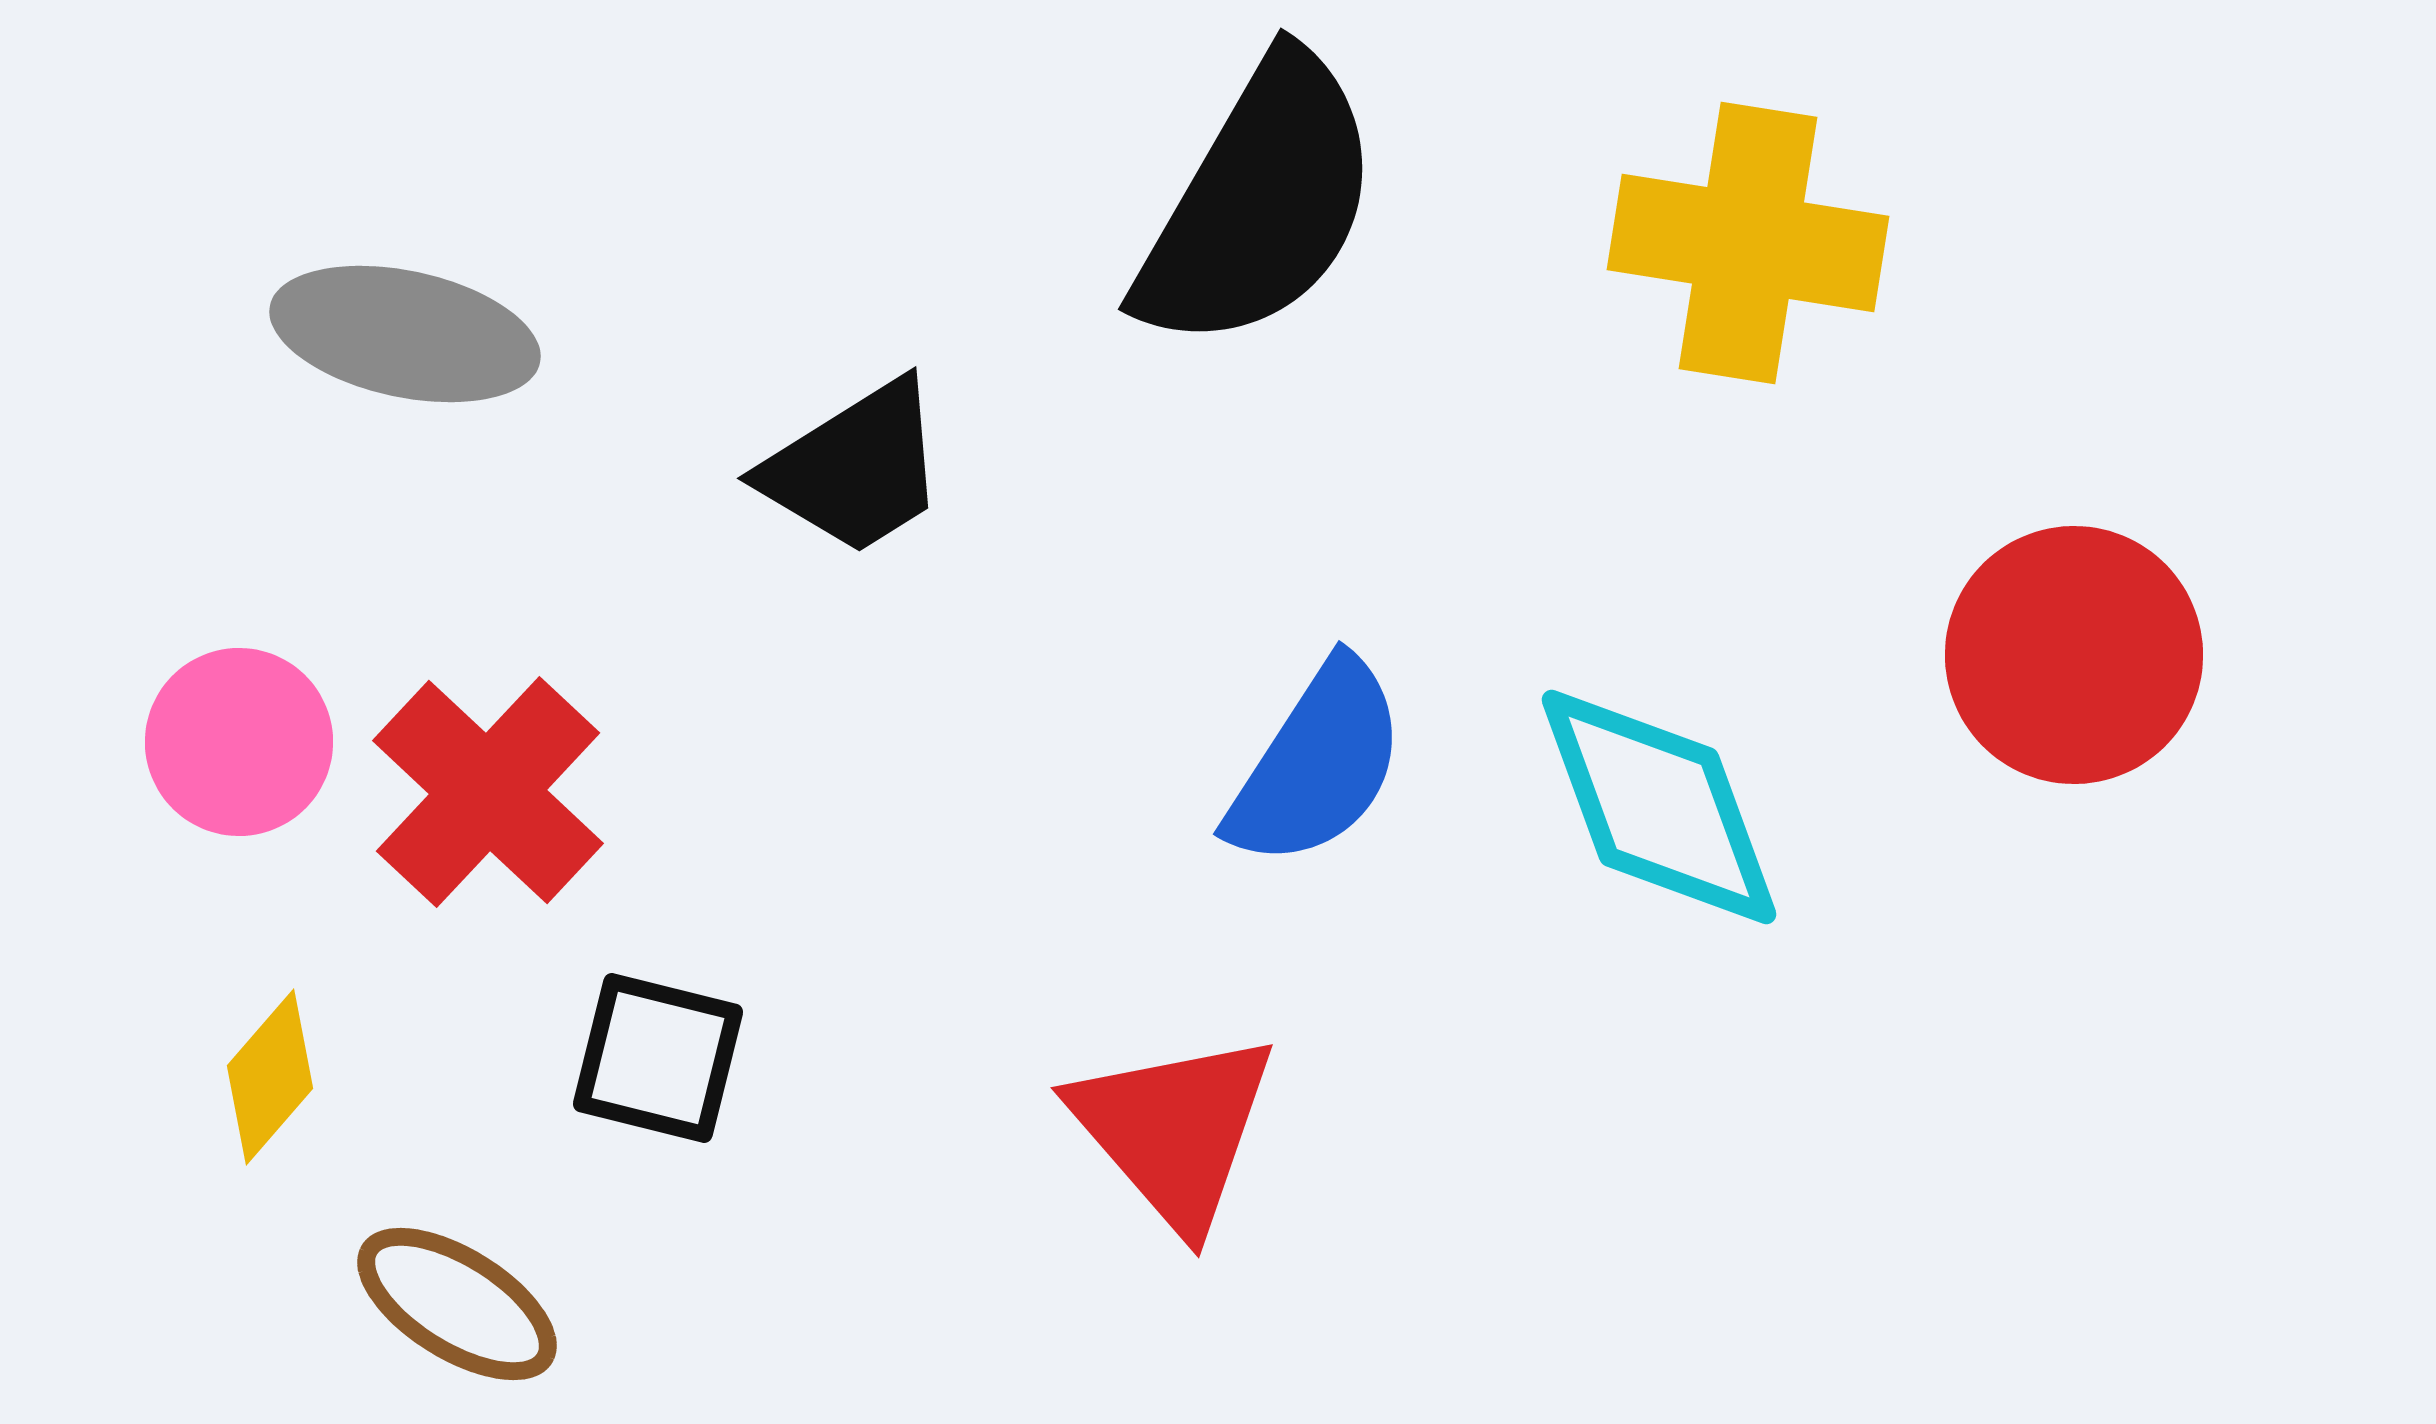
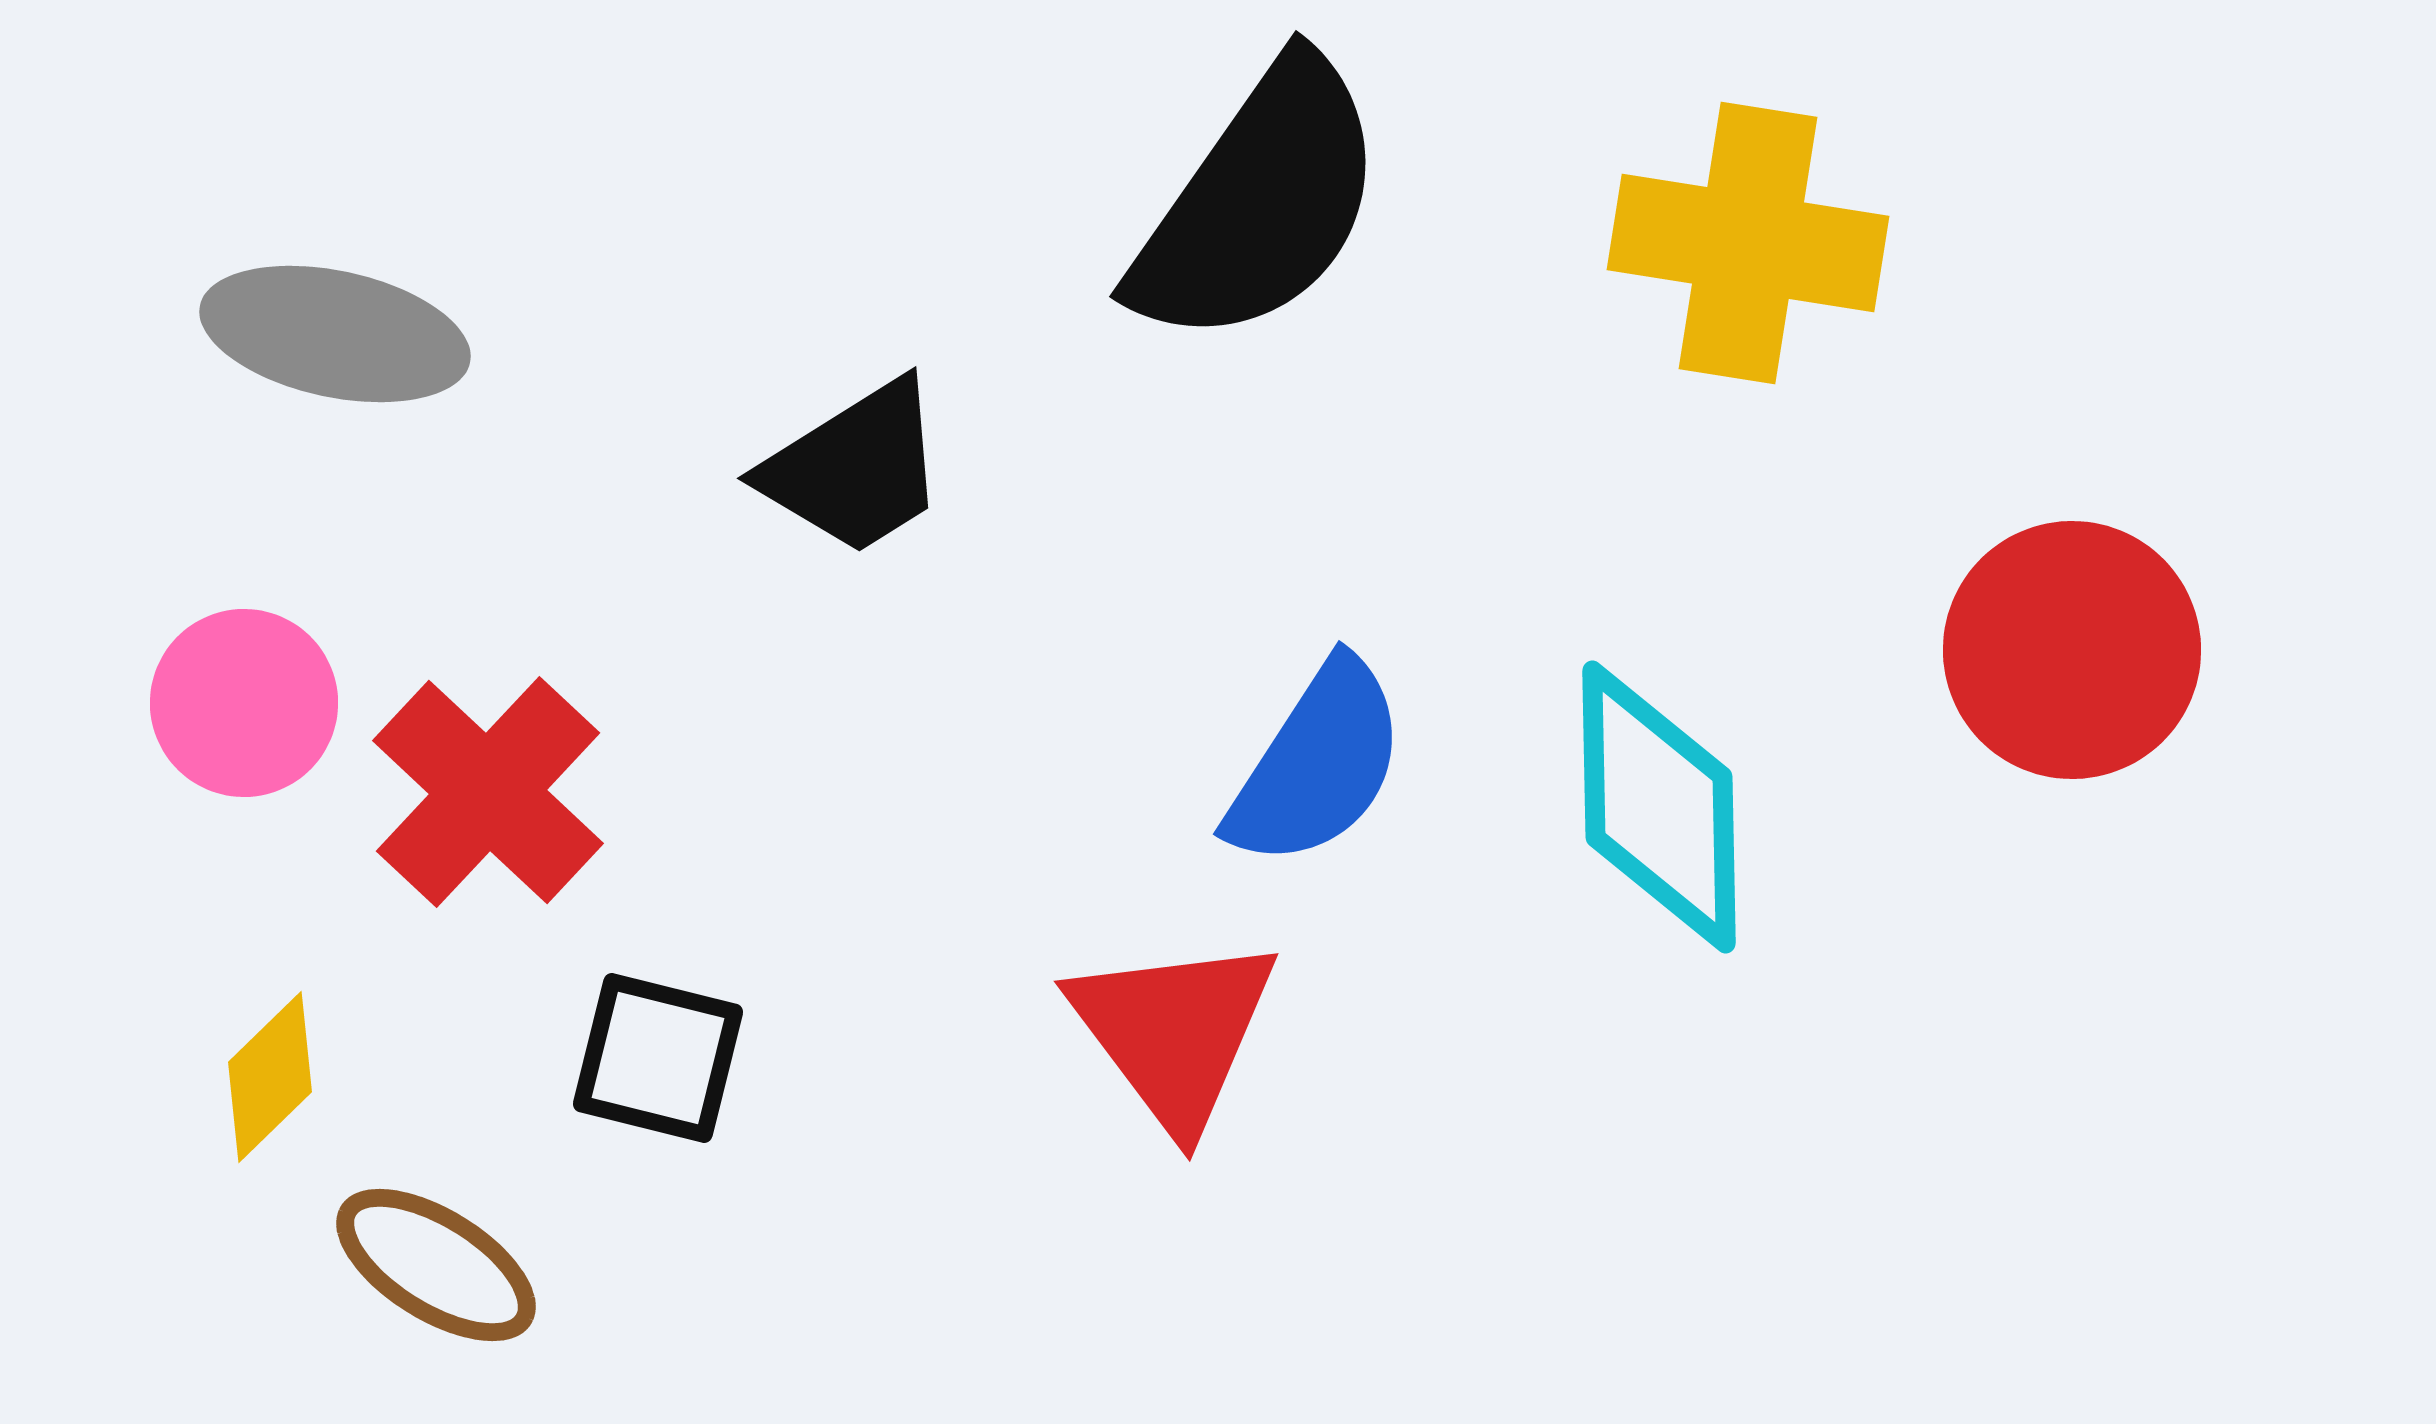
black semicircle: rotated 5 degrees clockwise
gray ellipse: moved 70 px left
red circle: moved 2 px left, 5 px up
pink circle: moved 5 px right, 39 px up
cyan diamond: rotated 19 degrees clockwise
yellow diamond: rotated 5 degrees clockwise
red triangle: moved 98 px up; rotated 4 degrees clockwise
brown ellipse: moved 21 px left, 39 px up
